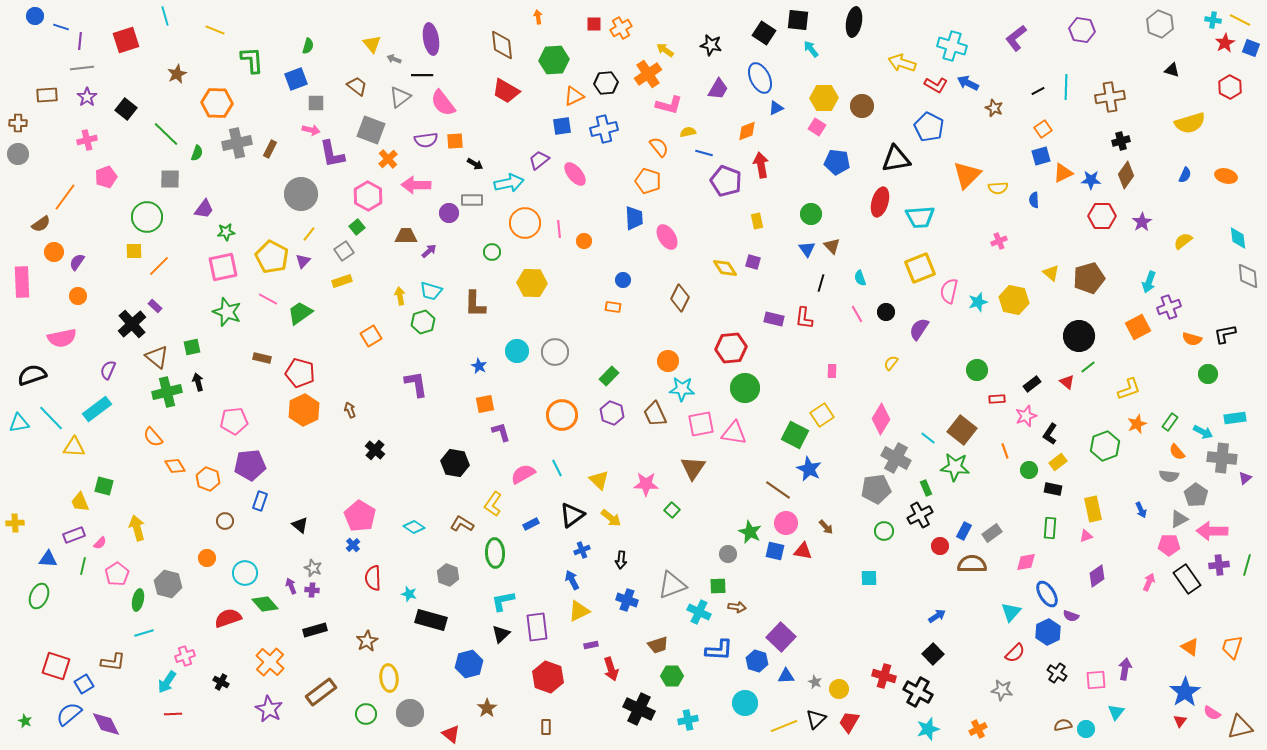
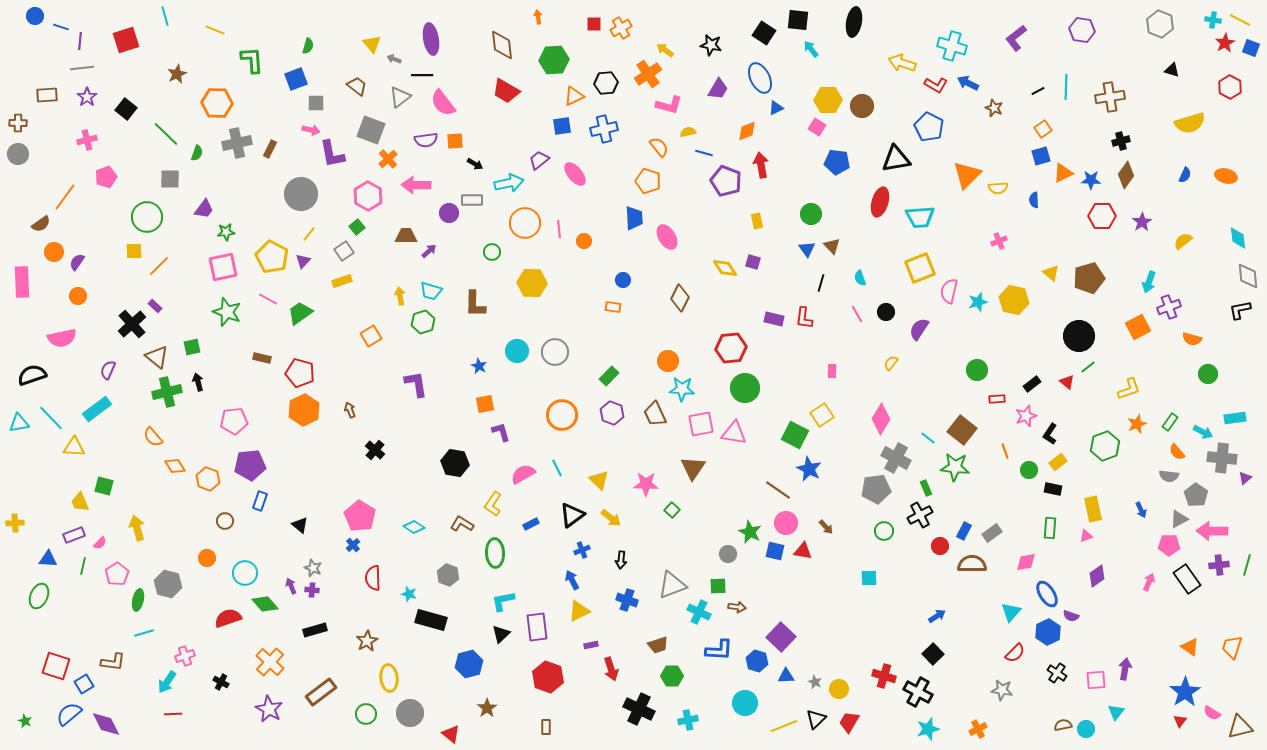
yellow hexagon at (824, 98): moved 4 px right, 2 px down
black L-shape at (1225, 334): moved 15 px right, 24 px up
